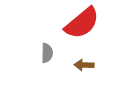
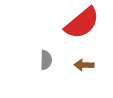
gray semicircle: moved 1 px left, 7 px down
